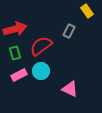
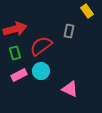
gray rectangle: rotated 16 degrees counterclockwise
